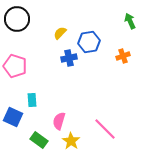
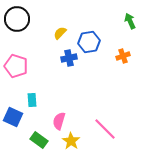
pink pentagon: moved 1 px right
